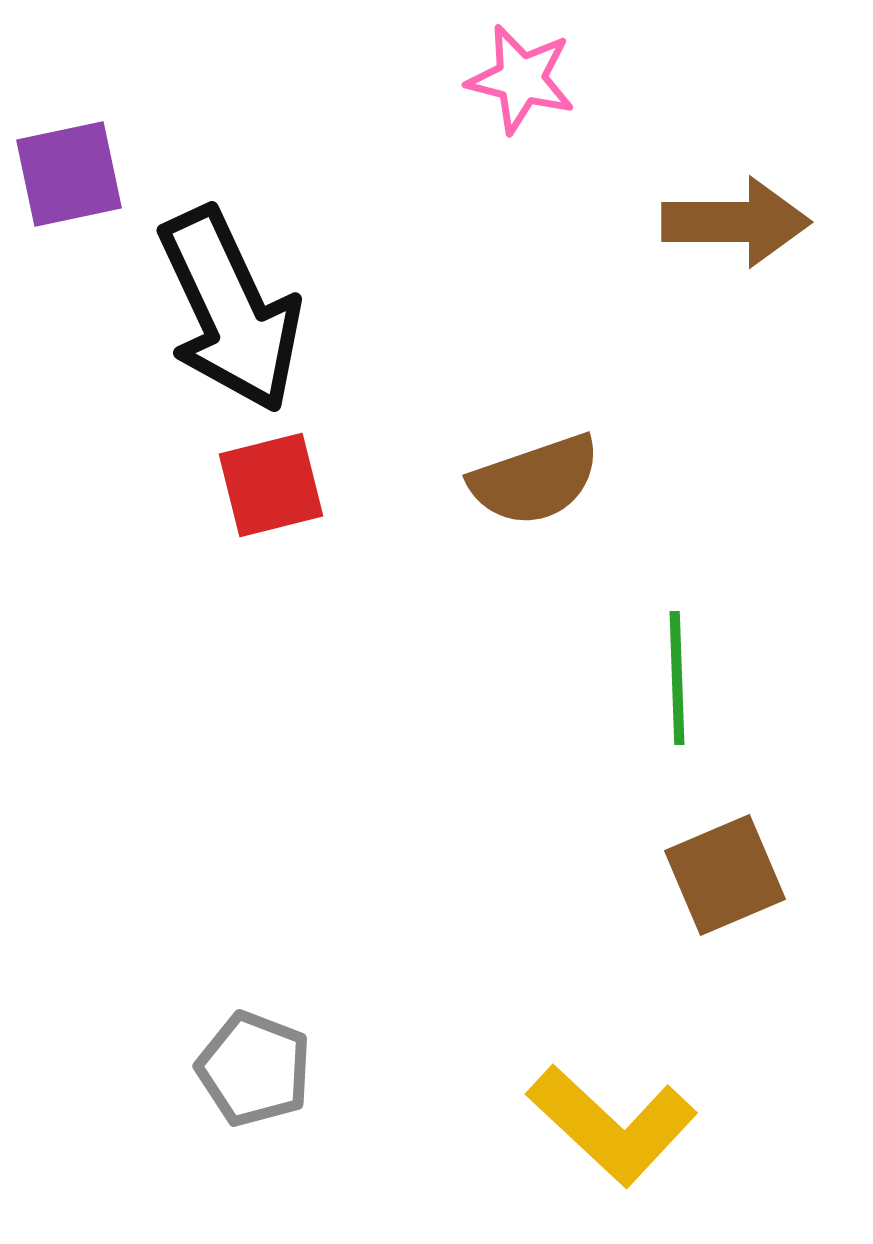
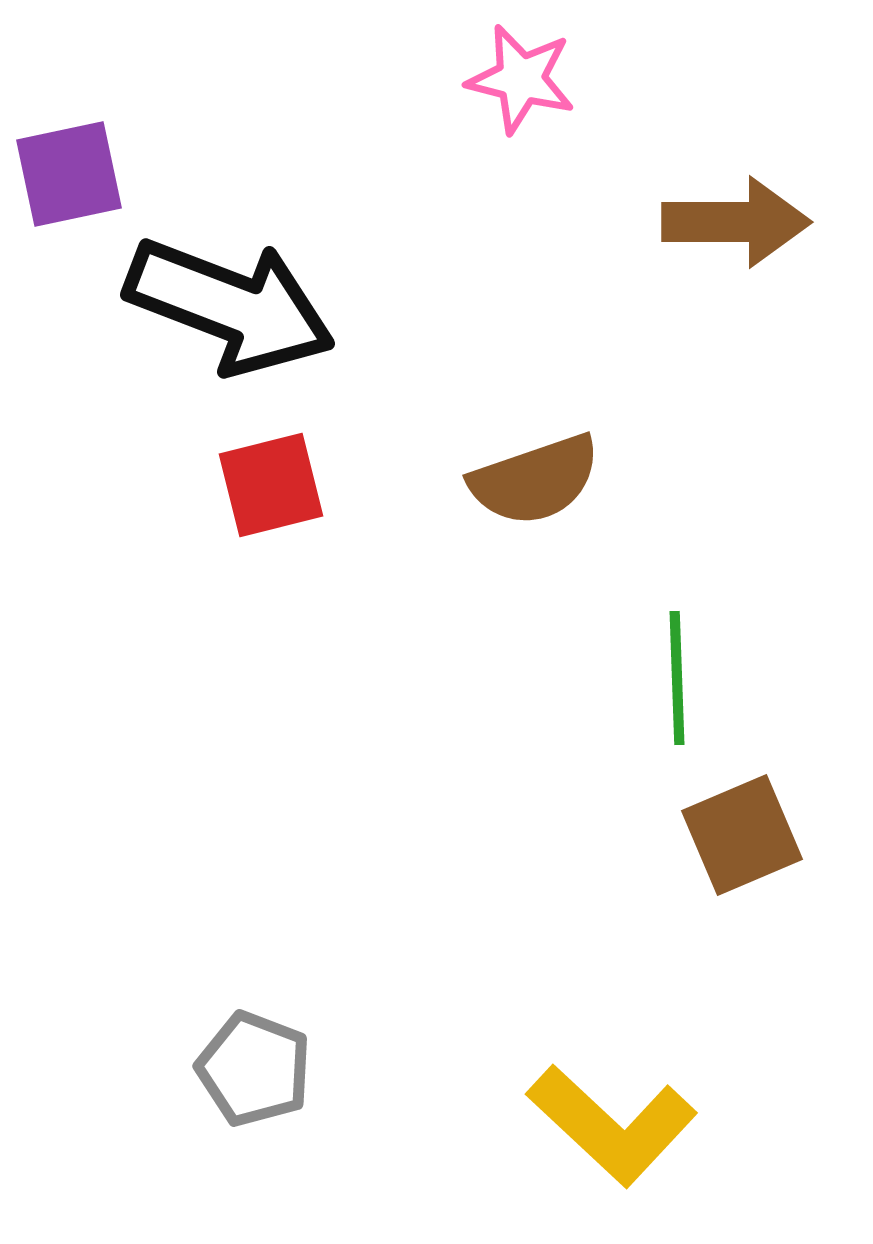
black arrow: moved 4 px up; rotated 44 degrees counterclockwise
brown square: moved 17 px right, 40 px up
